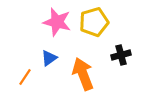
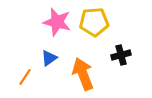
yellow pentagon: rotated 12 degrees clockwise
